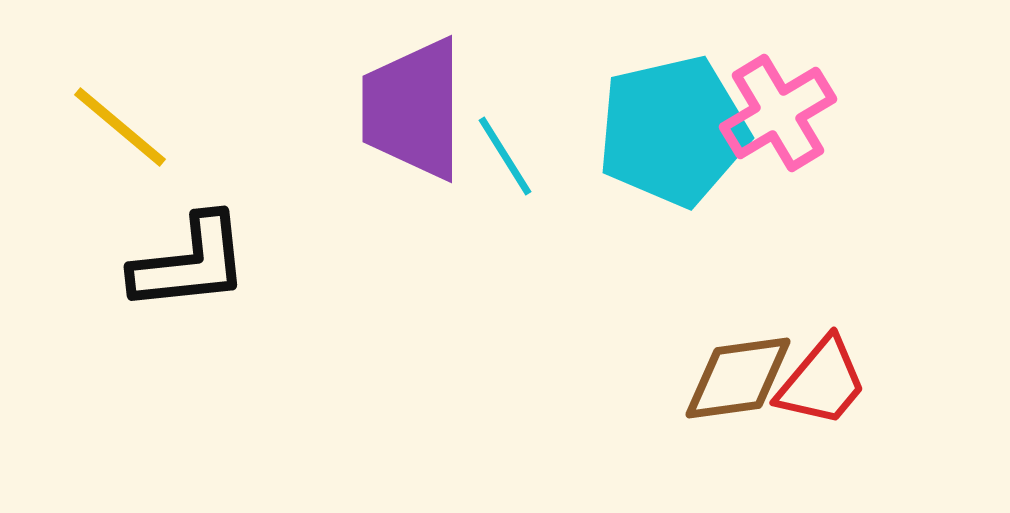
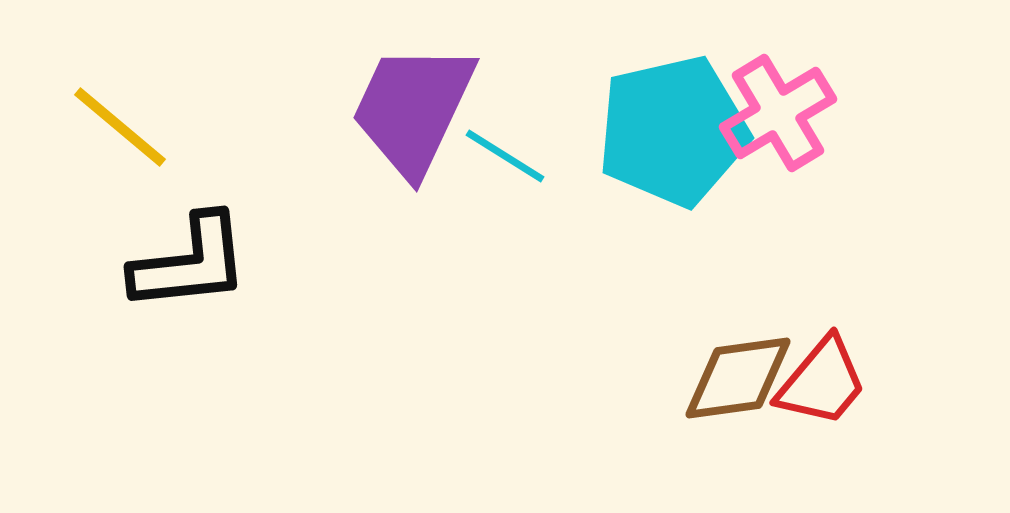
purple trapezoid: rotated 25 degrees clockwise
cyan line: rotated 26 degrees counterclockwise
